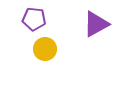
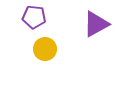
purple pentagon: moved 2 px up
